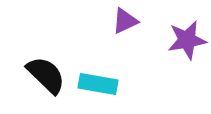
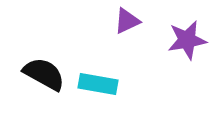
purple triangle: moved 2 px right
black semicircle: moved 2 px left, 1 px up; rotated 15 degrees counterclockwise
